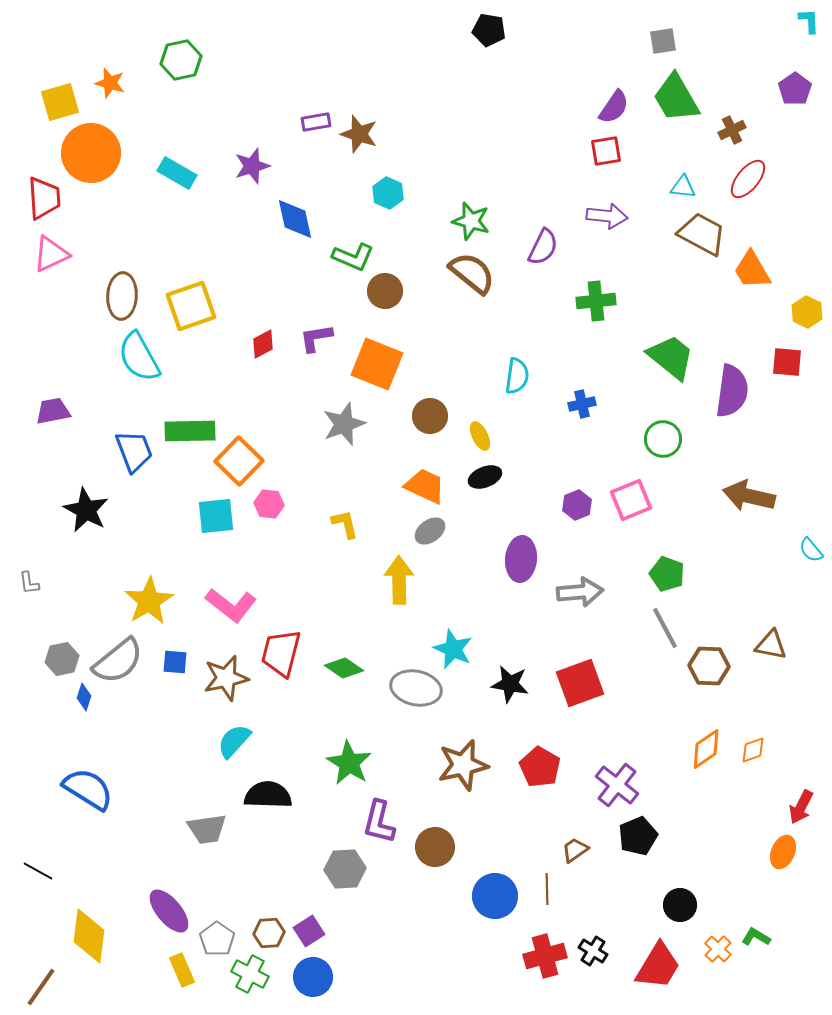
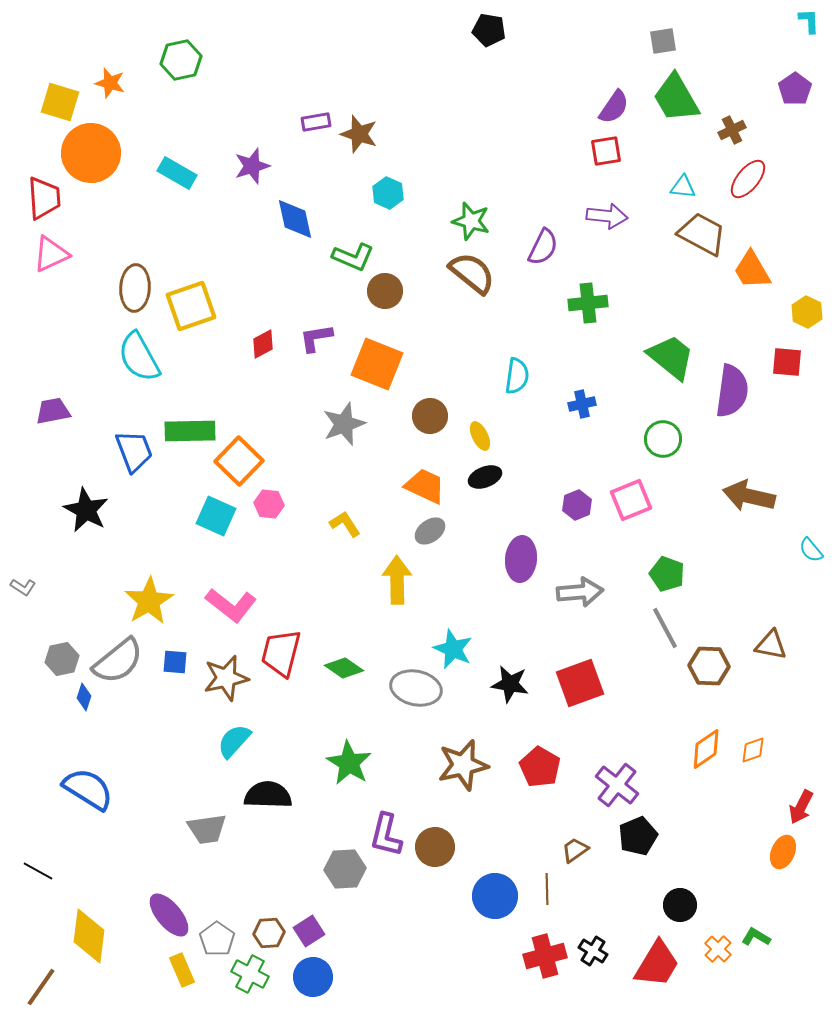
yellow square at (60, 102): rotated 33 degrees clockwise
brown ellipse at (122, 296): moved 13 px right, 8 px up
green cross at (596, 301): moved 8 px left, 2 px down
cyan square at (216, 516): rotated 30 degrees clockwise
yellow L-shape at (345, 524): rotated 20 degrees counterclockwise
yellow arrow at (399, 580): moved 2 px left
gray L-shape at (29, 583): moved 6 px left, 4 px down; rotated 50 degrees counterclockwise
purple L-shape at (379, 822): moved 7 px right, 13 px down
purple ellipse at (169, 911): moved 4 px down
red trapezoid at (658, 966): moved 1 px left, 2 px up
